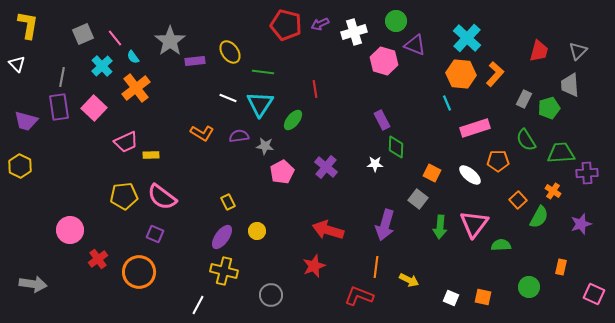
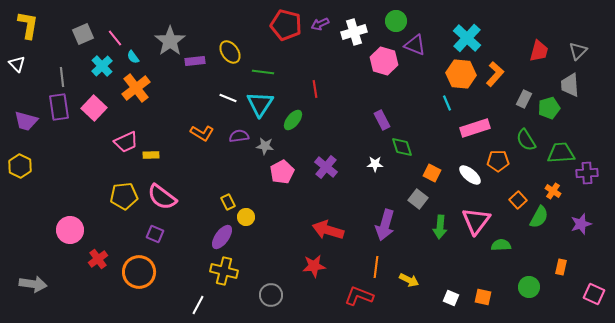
gray line at (62, 77): rotated 18 degrees counterclockwise
green diamond at (396, 147): moved 6 px right; rotated 20 degrees counterclockwise
pink triangle at (474, 224): moved 2 px right, 3 px up
yellow circle at (257, 231): moved 11 px left, 14 px up
red star at (314, 266): rotated 15 degrees clockwise
